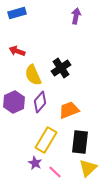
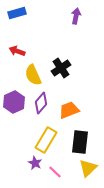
purple diamond: moved 1 px right, 1 px down
